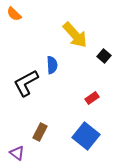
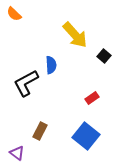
blue semicircle: moved 1 px left
brown rectangle: moved 1 px up
